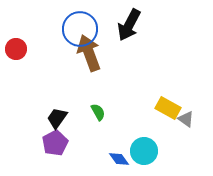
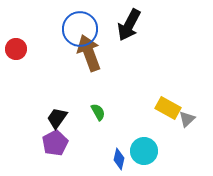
gray triangle: moved 1 px right; rotated 42 degrees clockwise
blue diamond: rotated 50 degrees clockwise
